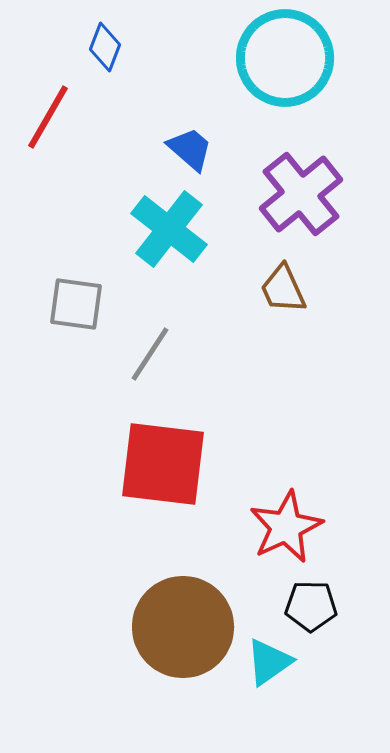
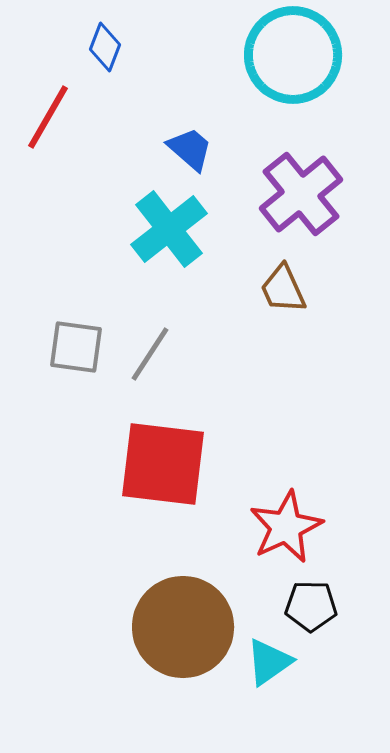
cyan circle: moved 8 px right, 3 px up
cyan cross: rotated 14 degrees clockwise
gray square: moved 43 px down
